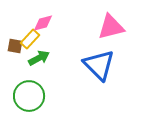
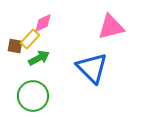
pink diamond: rotated 10 degrees counterclockwise
blue triangle: moved 7 px left, 3 px down
green circle: moved 4 px right
